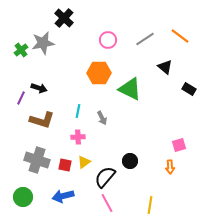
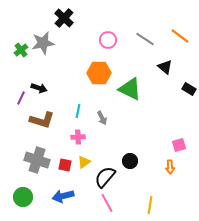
gray line: rotated 66 degrees clockwise
